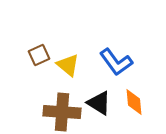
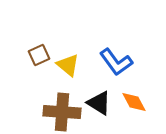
orange diamond: rotated 24 degrees counterclockwise
